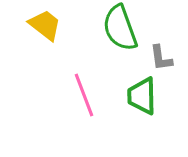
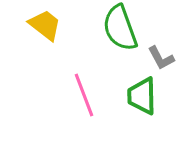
gray L-shape: rotated 20 degrees counterclockwise
